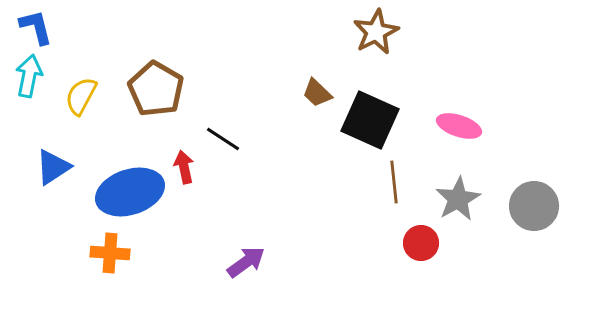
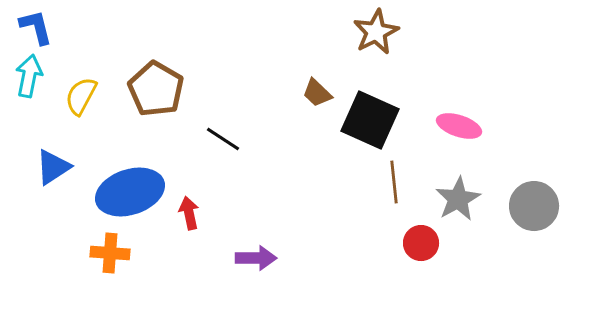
red arrow: moved 5 px right, 46 px down
purple arrow: moved 10 px right, 4 px up; rotated 36 degrees clockwise
